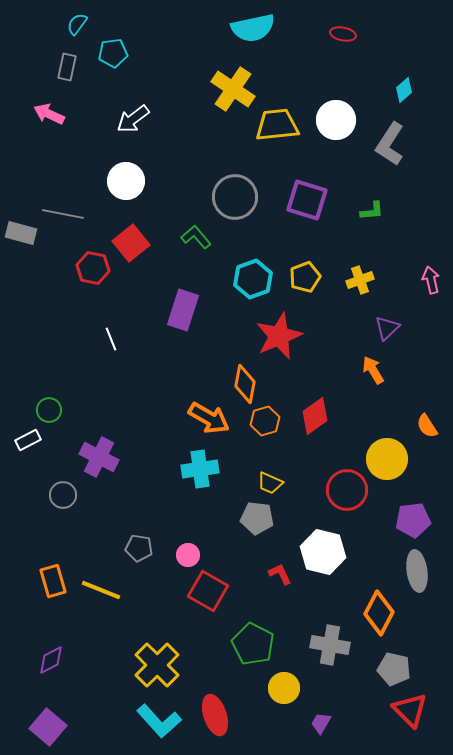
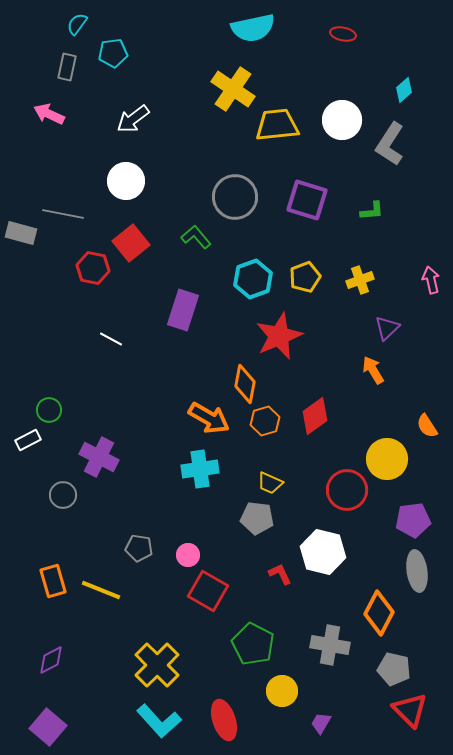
white circle at (336, 120): moved 6 px right
white line at (111, 339): rotated 40 degrees counterclockwise
yellow circle at (284, 688): moved 2 px left, 3 px down
red ellipse at (215, 715): moved 9 px right, 5 px down
